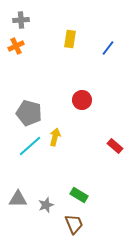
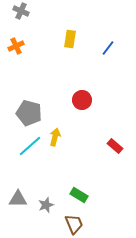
gray cross: moved 9 px up; rotated 28 degrees clockwise
